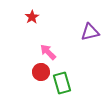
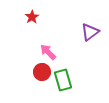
purple triangle: rotated 24 degrees counterclockwise
red circle: moved 1 px right
green rectangle: moved 1 px right, 3 px up
